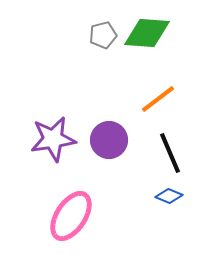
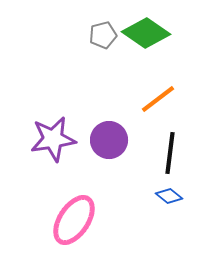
green diamond: moved 1 px left; rotated 30 degrees clockwise
black line: rotated 30 degrees clockwise
blue diamond: rotated 16 degrees clockwise
pink ellipse: moved 3 px right, 4 px down
